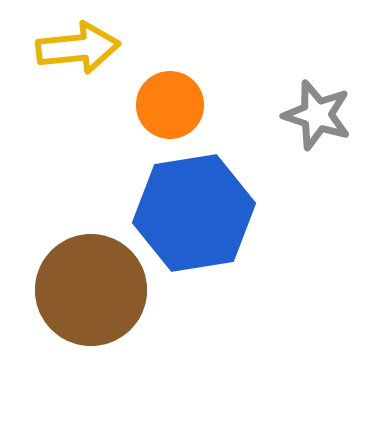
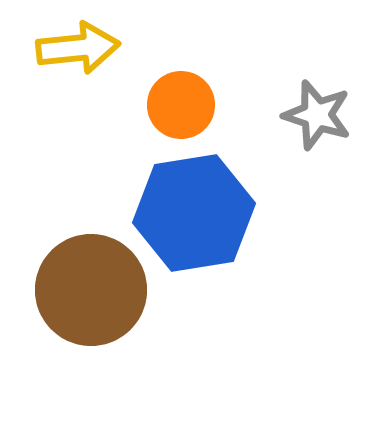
orange circle: moved 11 px right
